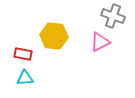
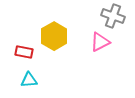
yellow hexagon: rotated 24 degrees clockwise
red rectangle: moved 1 px right, 2 px up
cyan triangle: moved 4 px right, 2 px down
